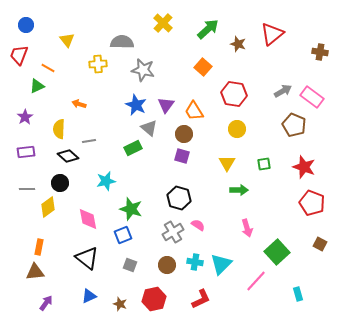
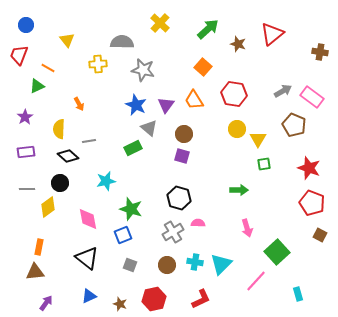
yellow cross at (163, 23): moved 3 px left
orange arrow at (79, 104): rotated 136 degrees counterclockwise
orange trapezoid at (194, 111): moved 11 px up
yellow triangle at (227, 163): moved 31 px right, 24 px up
red star at (304, 167): moved 5 px right, 1 px down
pink semicircle at (198, 225): moved 2 px up; rotated 32 degrees counterclockwise
brown square at (320, 244): moved 9 px up
